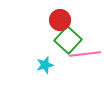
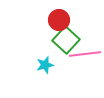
red circle: moved 1 px left
green square: moved 2 px left
